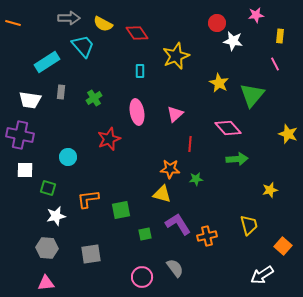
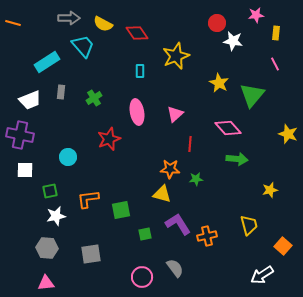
yellow rectangle at (280, 36): moved 4 px left, 3 px up
white trapezoid at (30, 100): rotated 30 degrees counterclockwise
green arrow at (237, 159): rotated 10 degrees clockwise
green square at (48, 188): moved 2 px right, 3 px down; rotated 28 degrees counterclockwise
